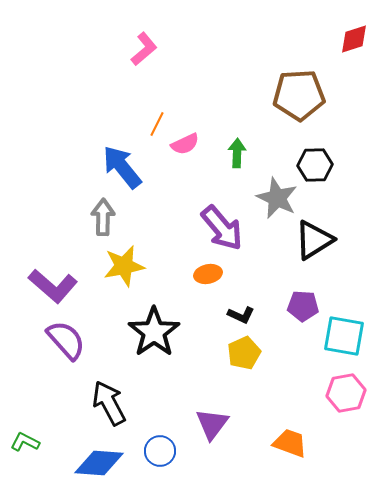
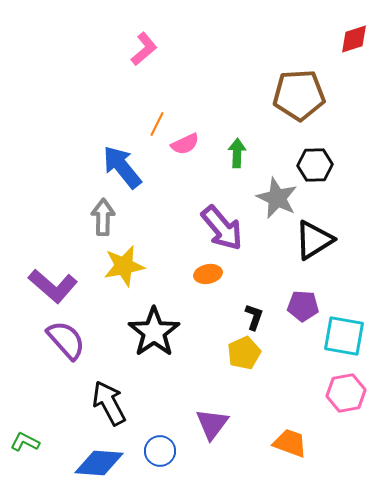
black L-shape: moved 13 px right, 2 px down; rotated 96 degrees counterclockwise
